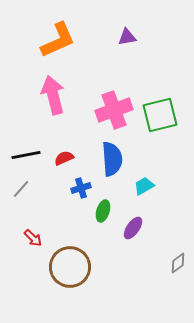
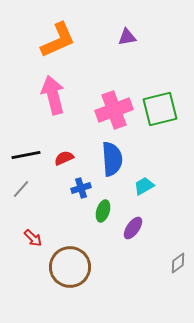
green square: moved 6 px up
